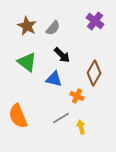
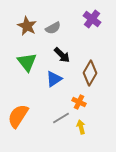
purple cross: moved 3 px left, 2 px up
gray semicircle: rotated 21 degrees clockwise
green triangle: rotated 15 degrees clockwise
brown diamond: moved 4 px left
blue triangle: rotated 48 degrees counterclockwise
orange cross: moved 2 px right, 6 px down
orange semicircle: rotated 55 degrees clockwise
